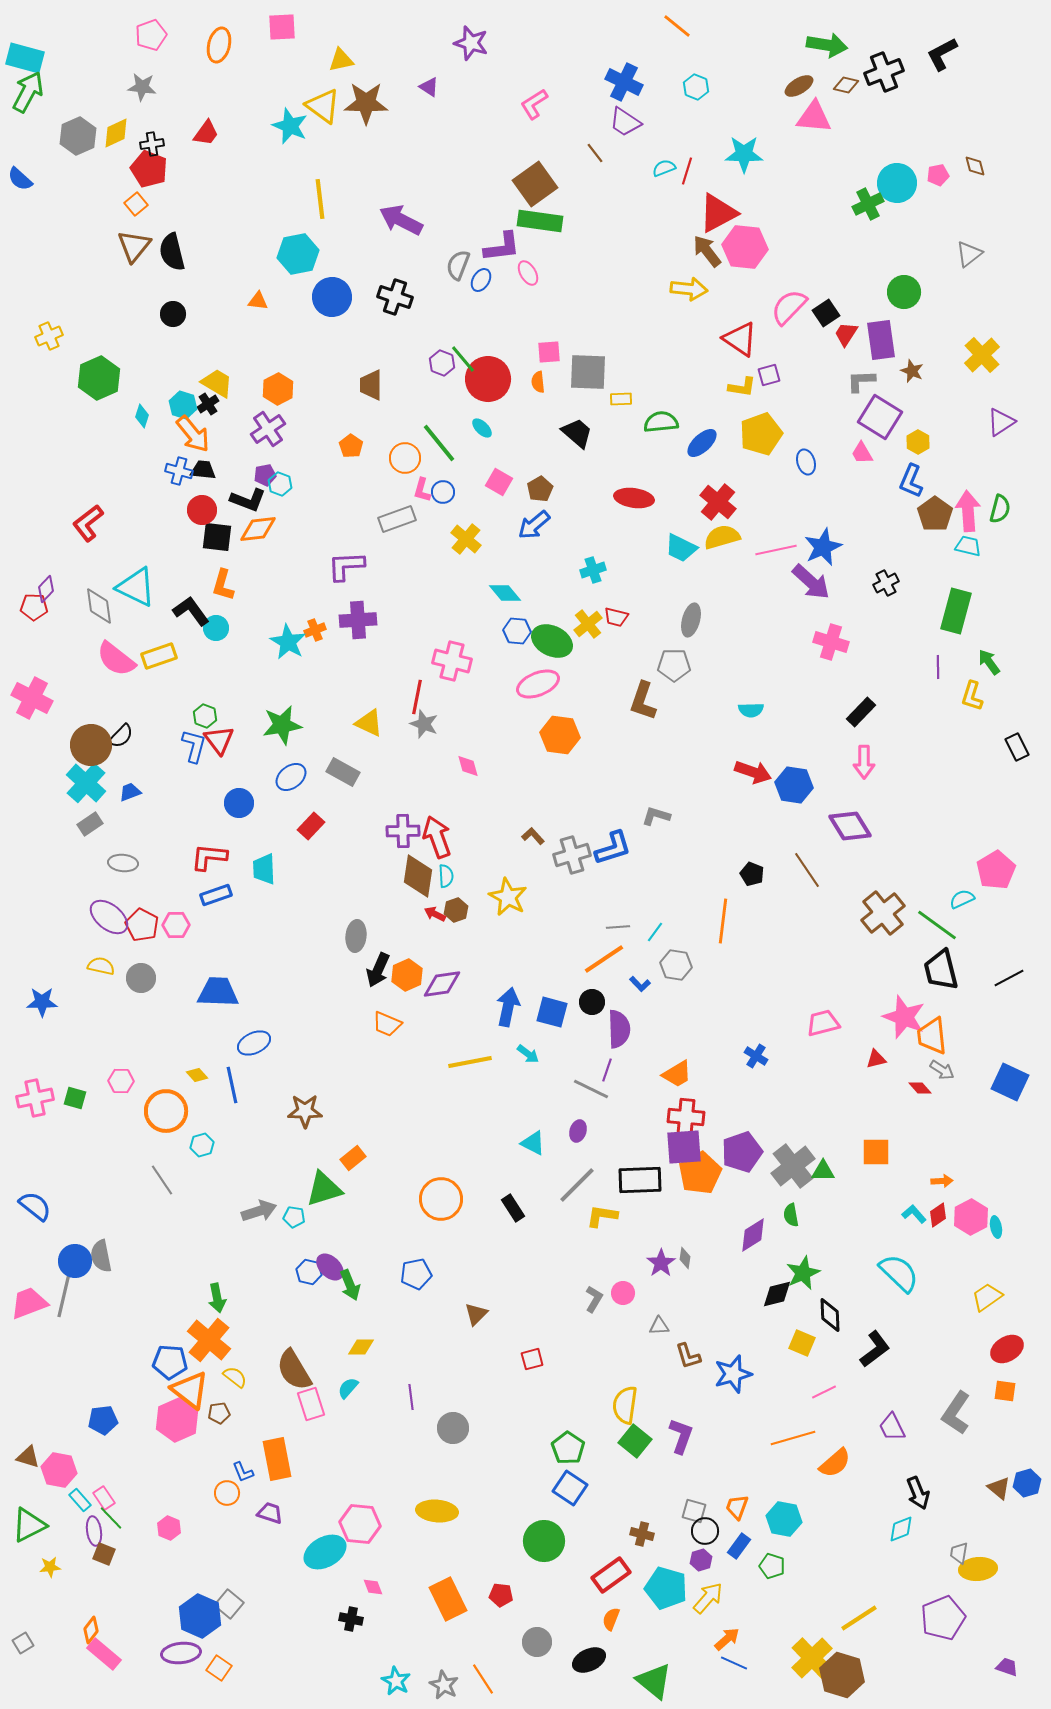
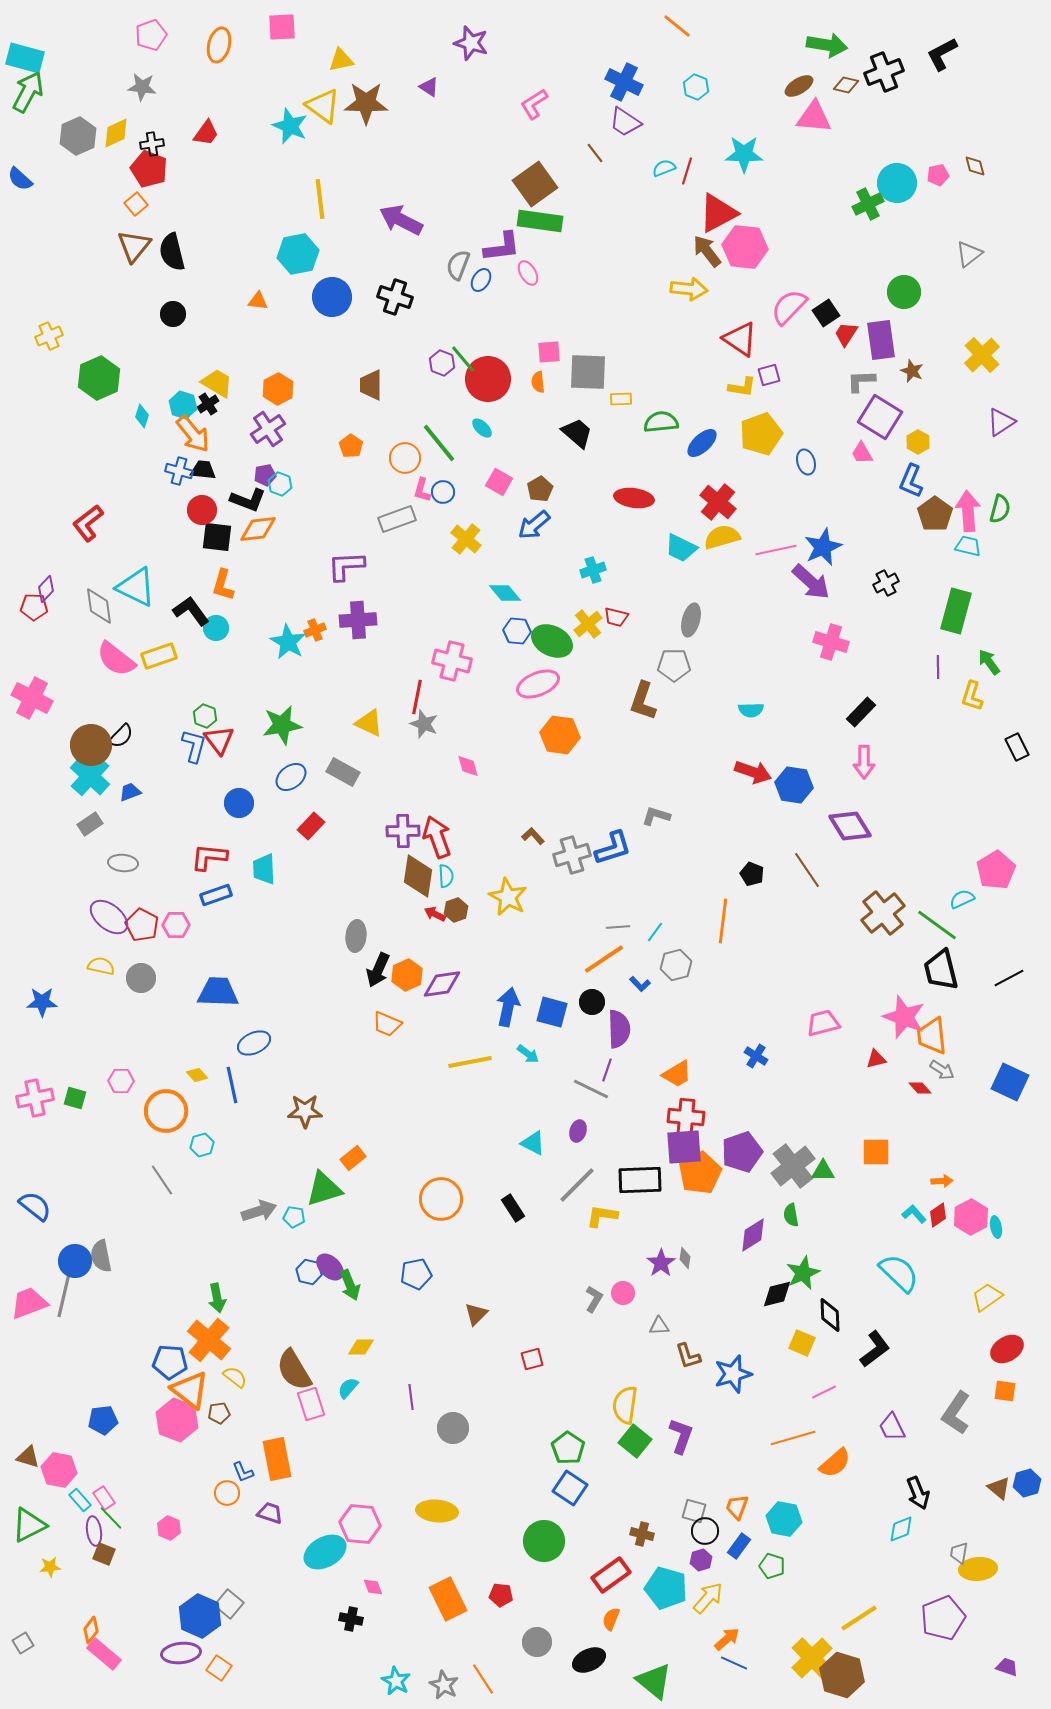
cyan cross at (86, 783): moved 4 px right, 7 px up
gray hexagon at (676, 965): rotated 24 degrees counterclockwise
pink hexagon at (177, 1420): rotated 15 degrees counterclockwise
